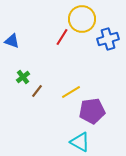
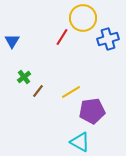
yellow circle: moved 1 px right, 1 px up
blue triangle: rotated 42 degrees clockwise
green cross: moved 1 px right
brown line: moved 1 px right
